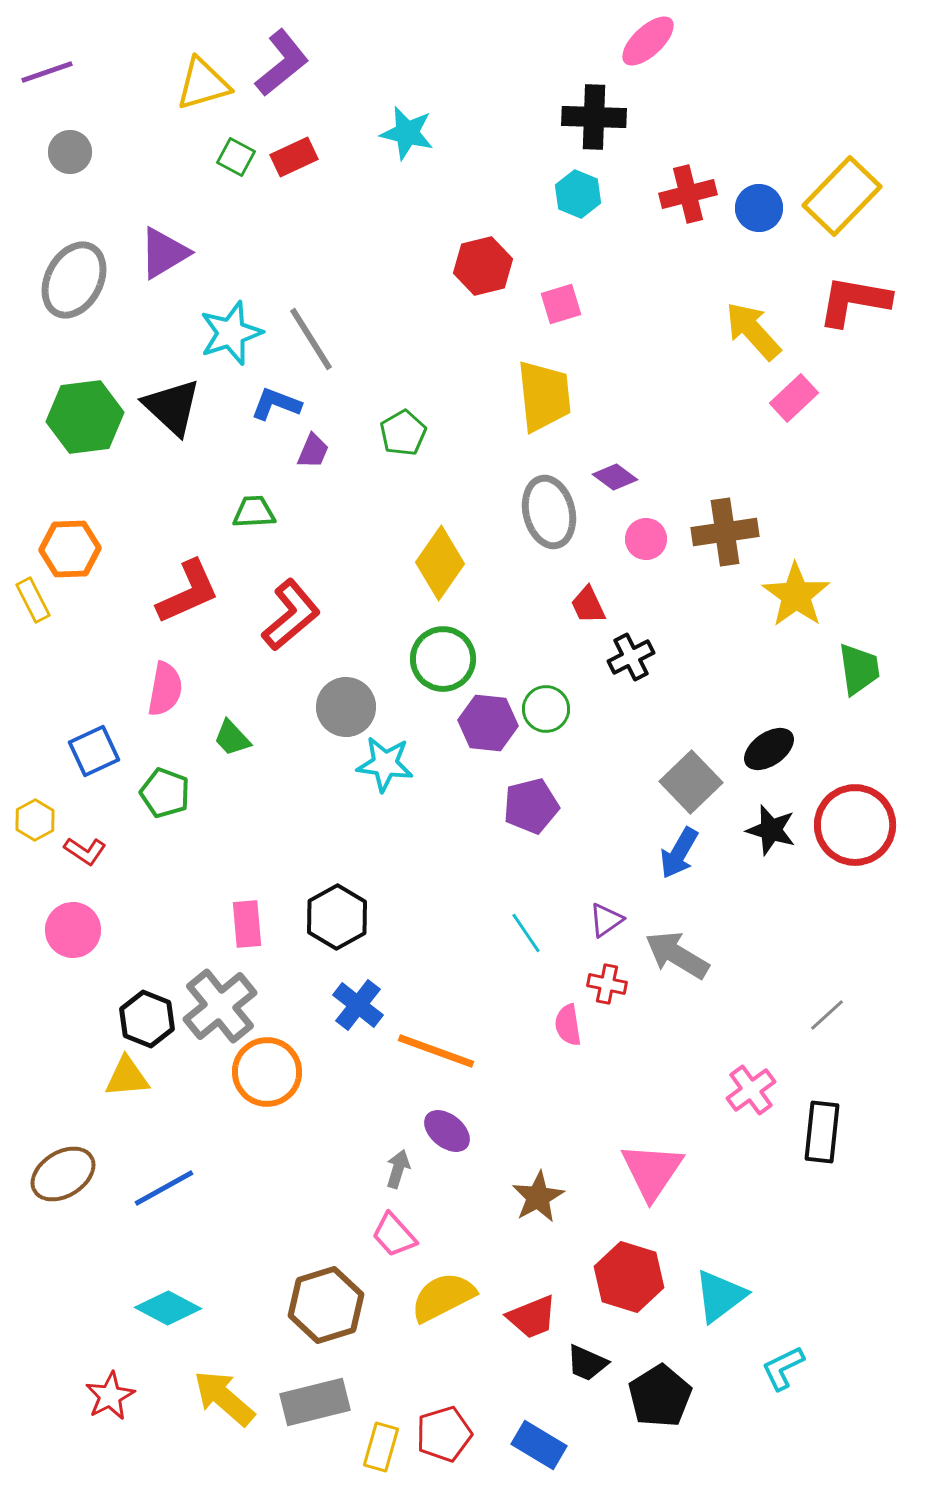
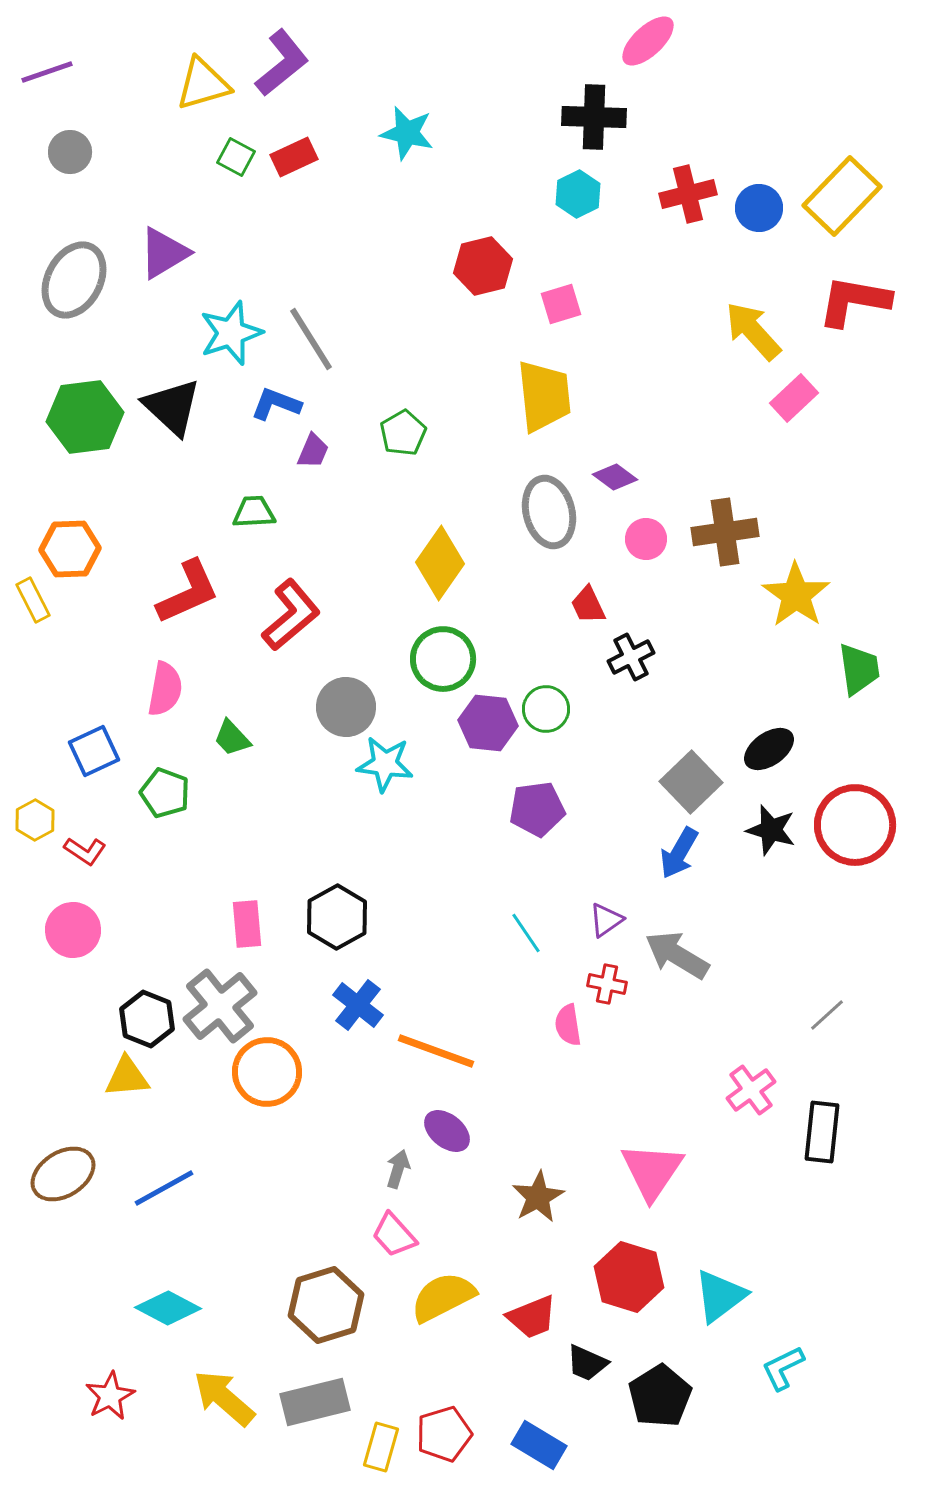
cyan hexagon at (578, 194): rotated 12 degrees clockwise
purple pentagon at (531, 806): moved 6 px right, 3 px down; rotated 6 degrees clockwise
